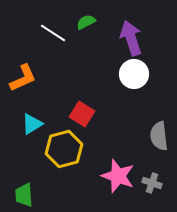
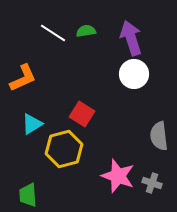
green semicircle: moved 9 px down; rotated 18 degrees clockwise
green trapezoid: moved 4 px right
